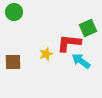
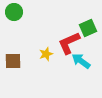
red L-shape: rotated 30 degrees counterclockwise
brown square: moved 1 px up
